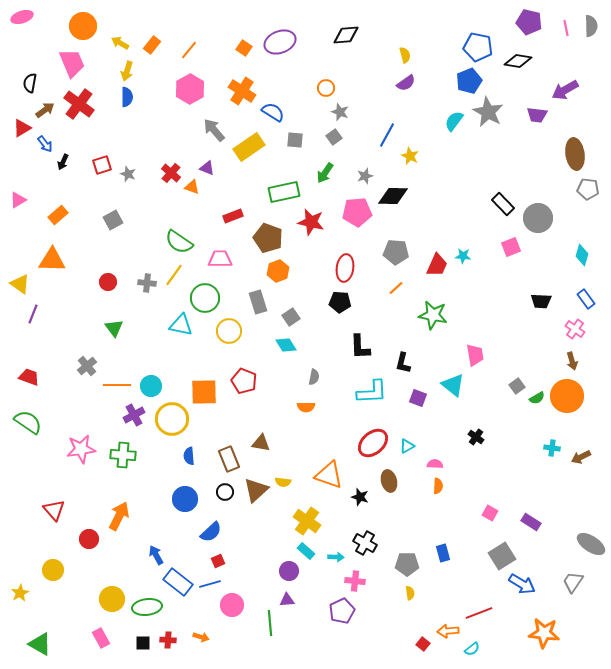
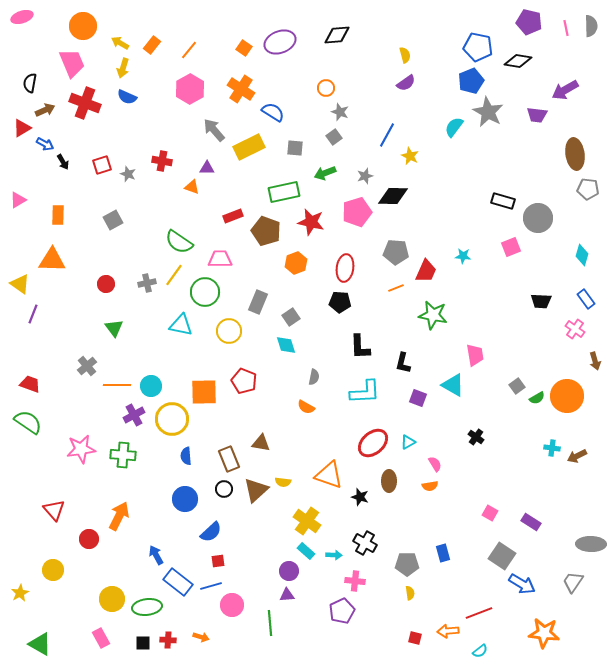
black diamond at (346, 35): moved 9 px left
yellow arrow at (127, 71): moved 4 px left, 3 px up
blue pentagon at (469, 81): moved 2 px right
orange cross at (242, 91): moved 1 px left, 2 px up
blue semicircle at (127, 97): rotated 114 degrees clockwise
red cross at (79, 104): moved 6 px right, 1 px up; rotated 16 degrees counterclockwise
brown arrow at (45, 110): rotated 12 degrees clockwise
cyan semicircle at (454, 121): moved 6 px down
gray square at (295, 140): moved 8 px down
blue arrow at (45, 144): rotated 24 degrees counterclockwise
yellow rectangle at (249, 147): rotated 8 degrees clockwise
black arrow at (63, 162): rotated 56 degrees counterclockwise
purple triangle at (207, 168): rotated 21 degrees counterclockwise
red cross at (171, 173): moved 9 px left, 12 px up; rotated 30 degrees counterclockwise
green arrow at (325, 173): rotated 35 degrees clockwise
black rectangle at (503, 204): moved 3 px up; rotated 30 degrees counterclockwise
pink pentagon at (357, 212): rotated 12 degrees counterclockwise
orange rectangle at (58, 215): rotated 48 degrees counterclockwise
brown pentagon at (268, 238): moved 2 px left, 7 px up
red trapezoid at (437, 265): moved 11 px left, 6 px down
orange hexagon at (278, 271): moved 18 px right, 8 px up
red circle at (108, 282): moved 2 px left, 2 px down
gray cross at (147, 283): rotated 18 degrees counterclockwise
orange line at (396, 288): rotated 21 degrees clockwise
green circle at (205, 298): moved 6 px up
gray rectangle at (258, 302): rotated 40 degrees clockwise
cyan diamond at (286, 345): rotated 15 degrees clockwise
brown arrow at (572, 361): moved 23 px right
red trapezoid at (29, 377): moved 1 px right, 7 px down
cyan triangle at (453, 385): rotated 10 degrees counterclockwise
cyan L-shape at (372, 392): moved 7 px left
orange semicircle at (306, 407): rotated 30 degrees clockwise
cyan triangle at (407, 446): moved 1 px right, 4 px up
blue semicircle at (189, 456): moved 3 px left
brown arrow at (581, 457): moved 4 px left, 1 px up
pink semicircle at (435, 464): rotated 56 degrees clockwise
brown ellipse at (389, 481): rotated 15 degrees clockwise
orange semicircle at (438, 486): moved 8 px left; rotated 77 degrees clockwise
black circle at (225, 492): moved 1 px left, 3 px up
gray ellipse at (591, 544): rotated 32 degrees counterclockwise
gray square at (502, 556): rotated 24 degrees counterclockwise
cyan arrow at (336, 557): moved 2 px left, 2 px up
red square at (218, 561): rotated 16 degrees clockwise
blue line at (210, 584): moved 1 px right, 2 px down
purple triangle at (287, 600): moved 5 px up
red square at (423, 644): moved 8 px left, 6 px up; rotated 24 degrees counterclockwise
cyan semicircle at (472, 649): moved 8 px right, 2 px down
